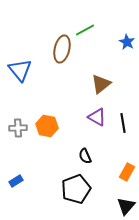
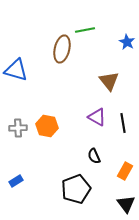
green line: rotated 18 degrees clockwise
blue triangle: moved 4 px left; rotated 35 degrees counterclockwise
brown triangle: moved 8 px right, 3 px up; rotated 30 degrees counterclockwise
black semicircle: moved 9 px right
orange rectangle: moved 2 px left, 1 px up
black triangle: moved 2 px up; rotated 18 degrees counterclockwise
